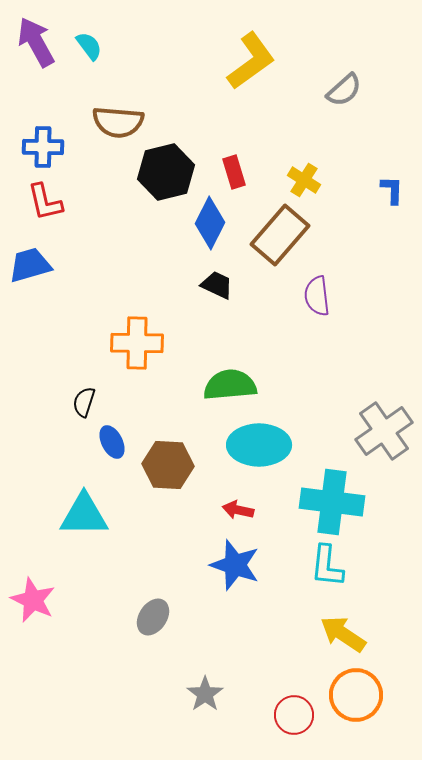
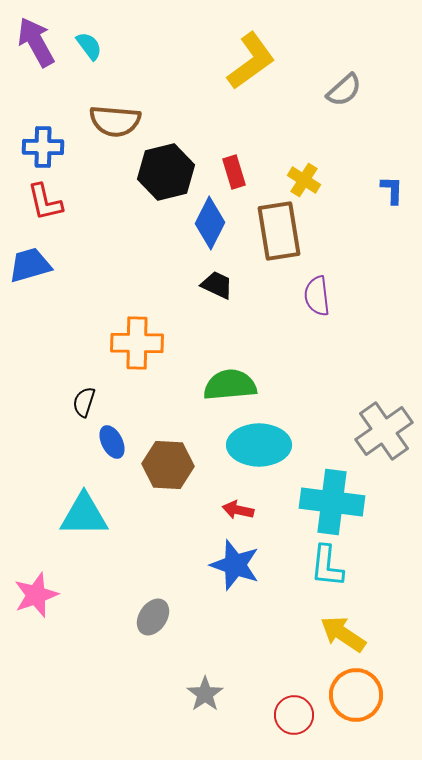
brown semicircle: moved 3 px left, 1 px up
brown rectangle: moved 1 px left, 4 px up; rotated 50 degrees counterclockwise
pink star: moved 3 px right, 5 px up; rotated 27 degrees clockwise
